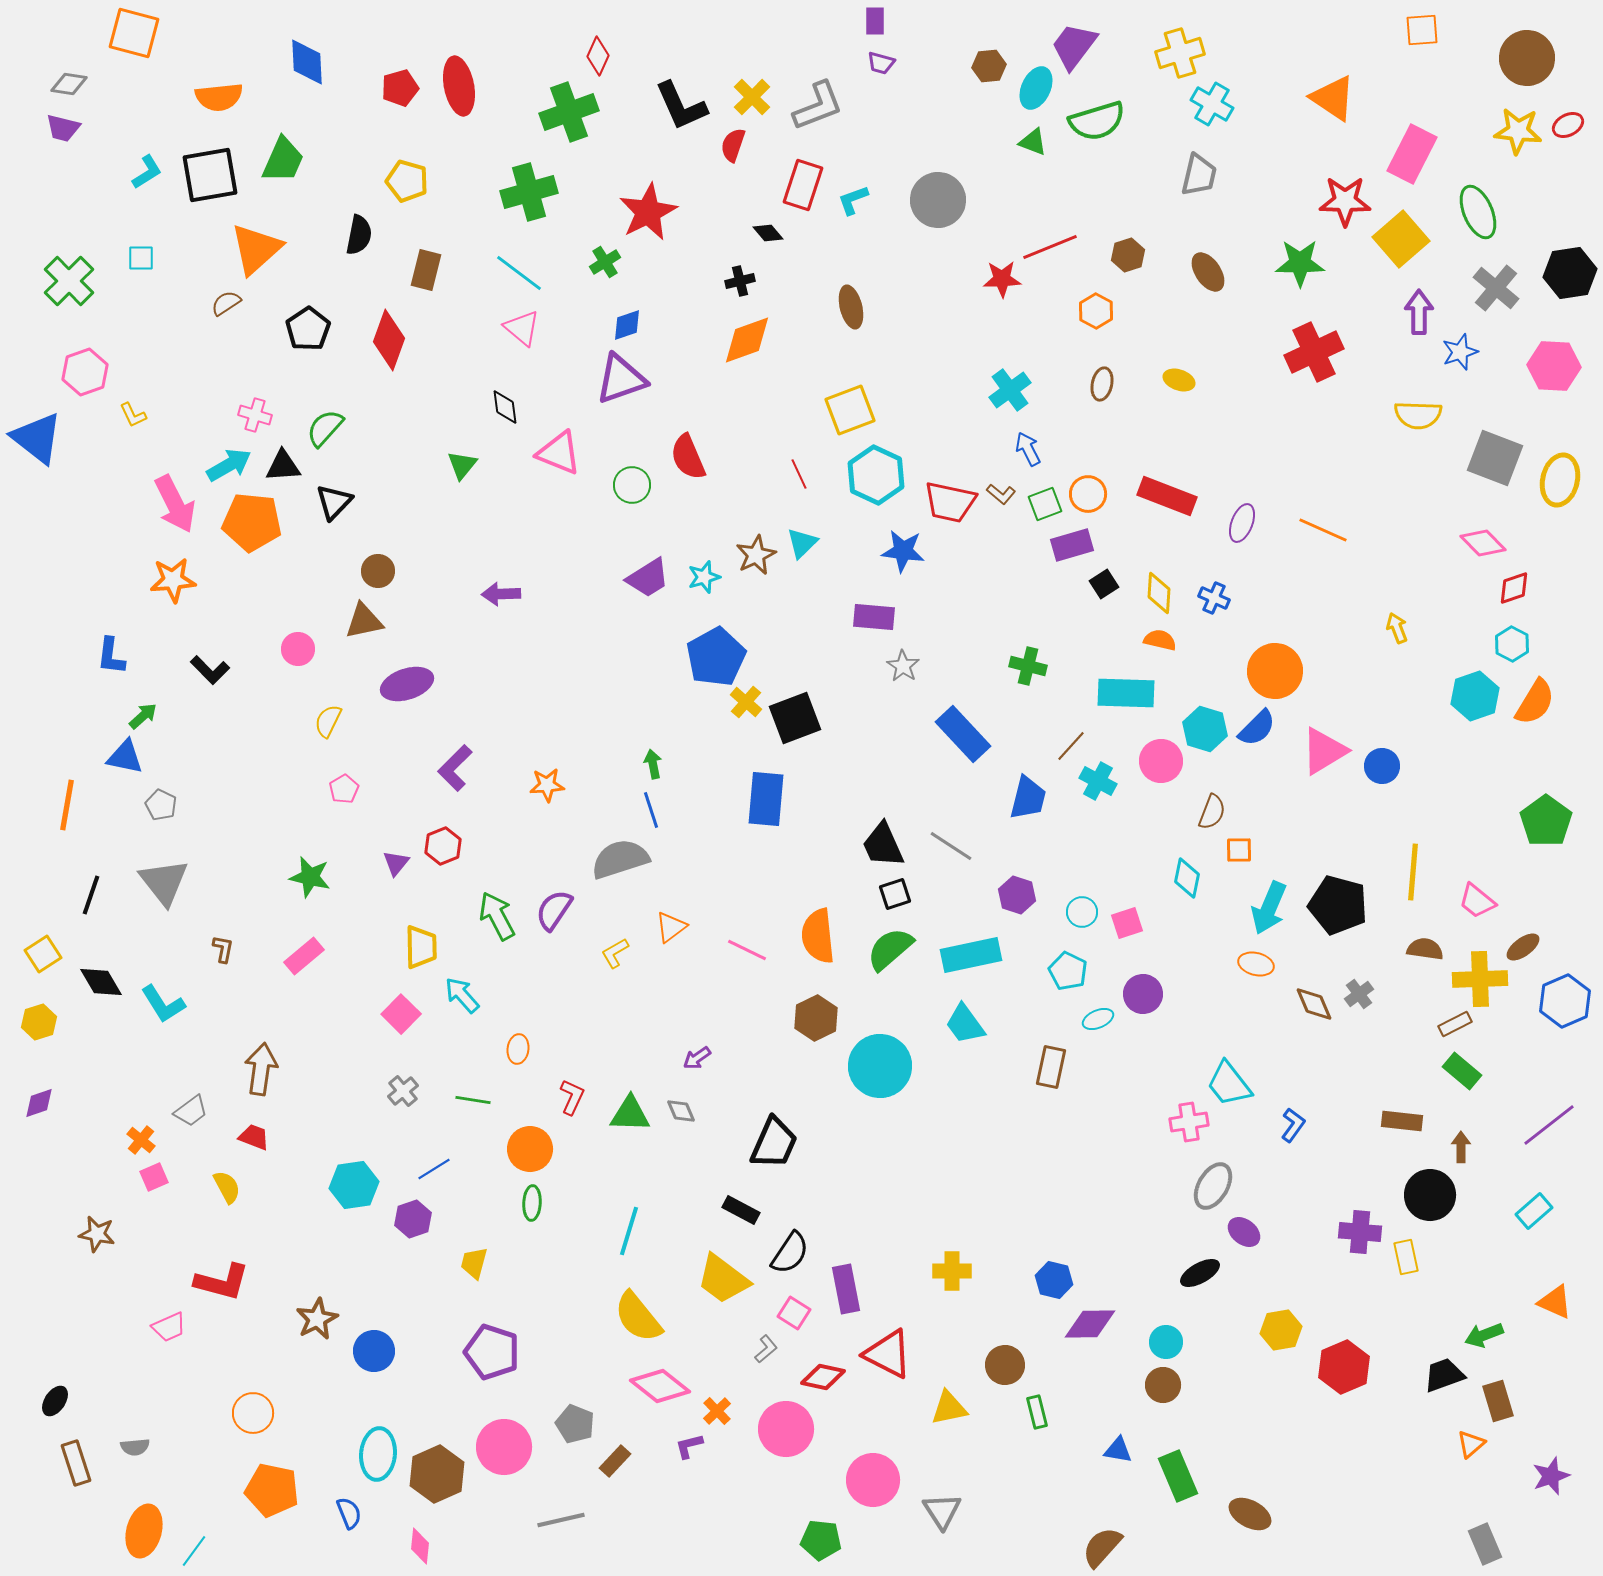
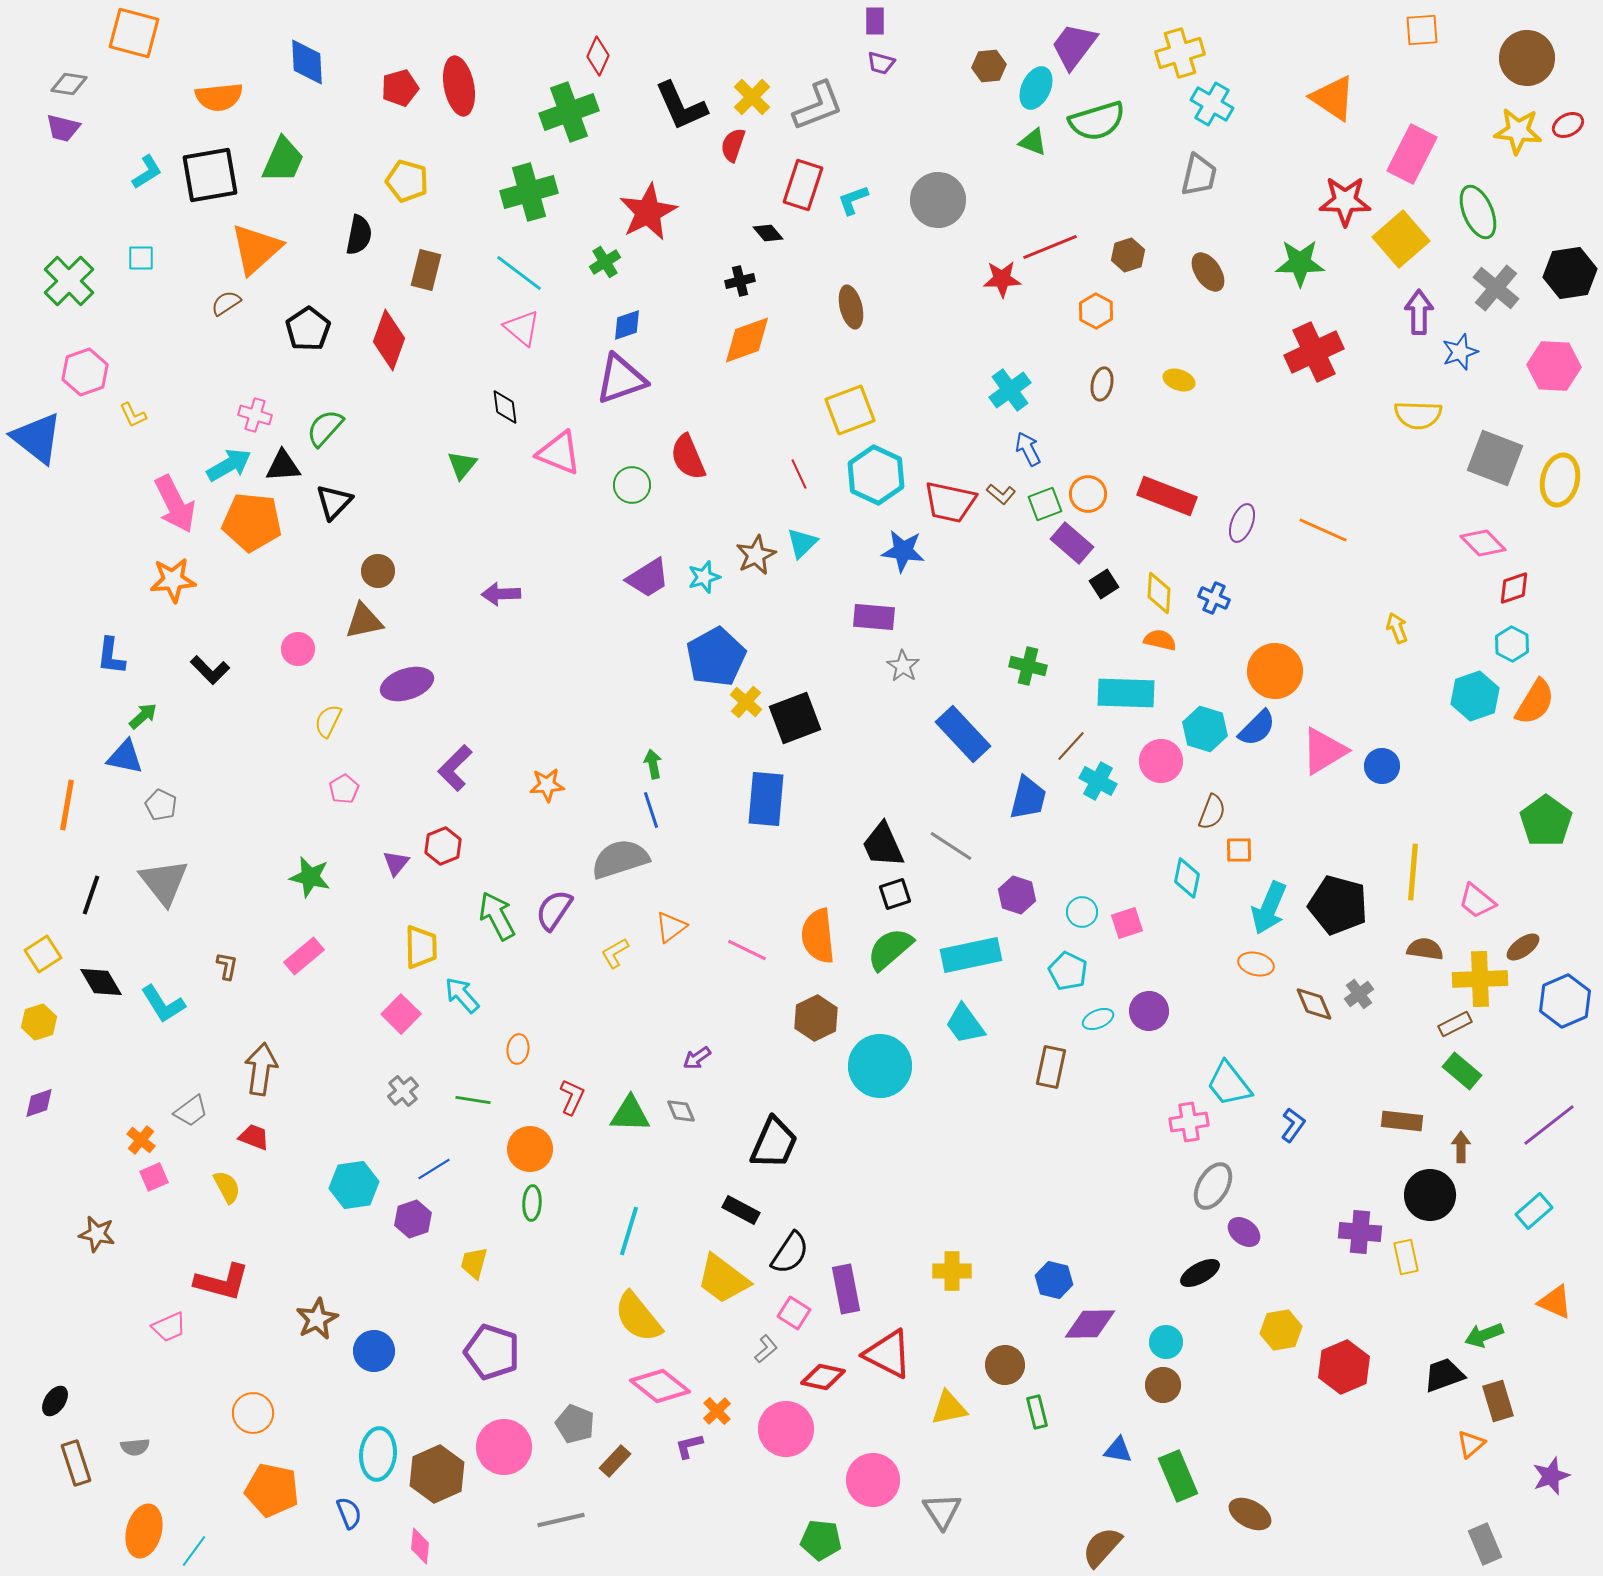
purple rectangle at (1072, 545): moved 2 px up; rotated 57 degrees clockwise
brown L-shape at (223, 949): moved 4 px right, 17 px down
purple circle at (1143, 994): moved 6 px right, 17 px down
